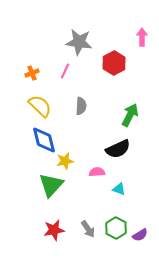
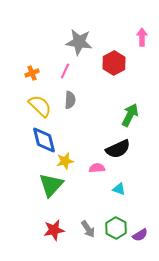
gray semicircle: moved 11 px left, 6 px up
pink semicircle: moved 4 px up
